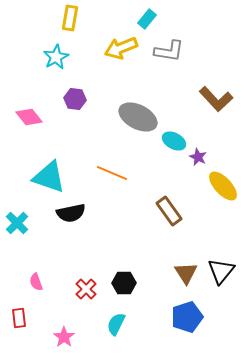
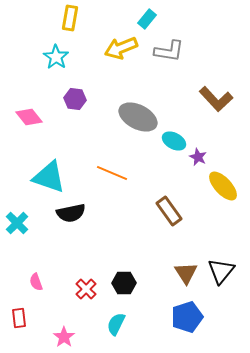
cyan star: rotated 10 degrees counterclockwise
